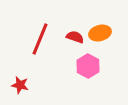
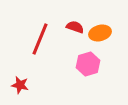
red semicircle: moved 10 px up
pink hexagon: moved 2 px up; rotated 15 degrees clockwise
